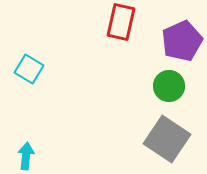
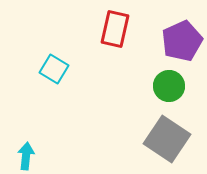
red rectangle: moved 6 px left, 7 px down
cyan square: moved 25 px right
